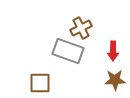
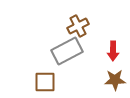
brown cross: moved 3 px left, 2 px up
gray rectangle: moved 1 px left; rotated 48 degrees counterclockwise
brown square: moved 5 px right, 1 px up
